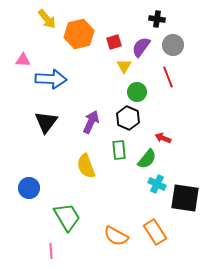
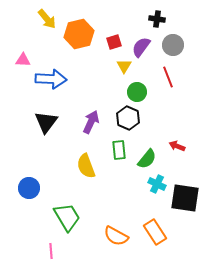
red arrow: moved 14 px right, 8 px down
